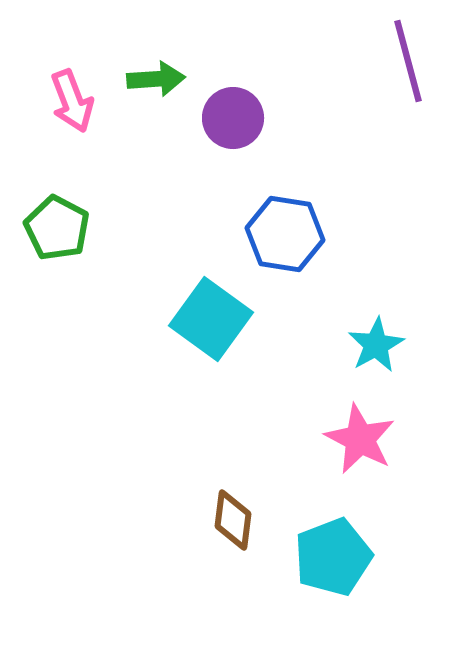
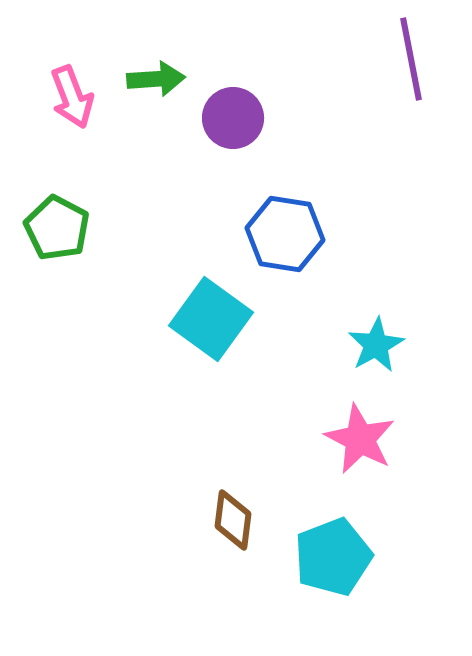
purple line: moved 3 px right, 2 px up; rotated 4 degrees clockwise
pink arrow: moved 4 px up
